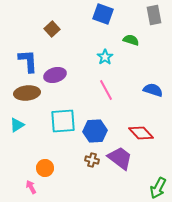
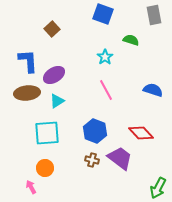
purple ellipse: moved 1 px left; rotated 15 degrees counterclockwise
cyan square: moved 16 px left, 12 px down
cyan triangle: moved 40 px right, 24 px up
blue hexagon: rotated 25 degrees clockwise
